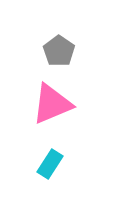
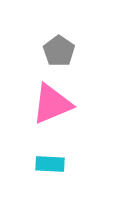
cyan rectangle: rotated 60 degrees clockwise
